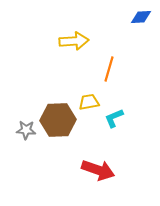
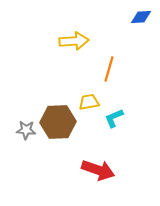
brown hexagon: moved 2 px down
